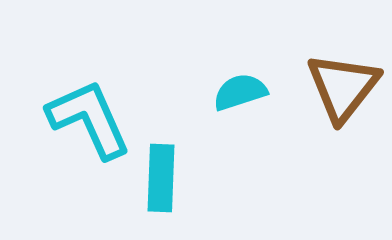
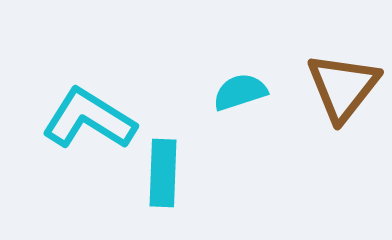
cyan L-shape: rotated 34 degrees counterclockwise
cyan rectangle: moved 2 px right, 5 px up
